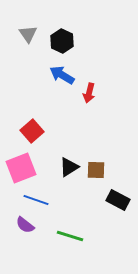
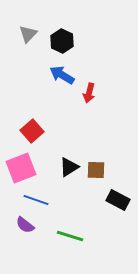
gray triangle: rotated 18 degrees clockwise
